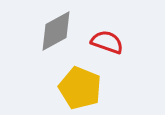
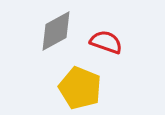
red semicircle: moved 1 px left
